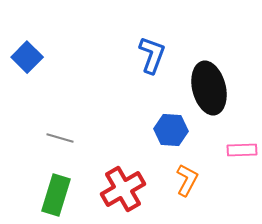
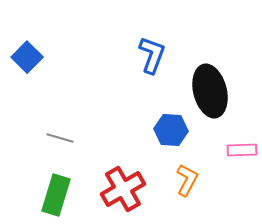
black ellipse: moved 1 px right, 3 px down
